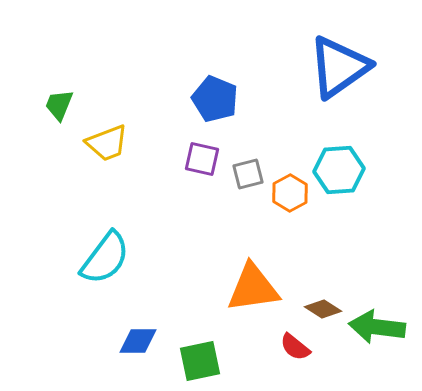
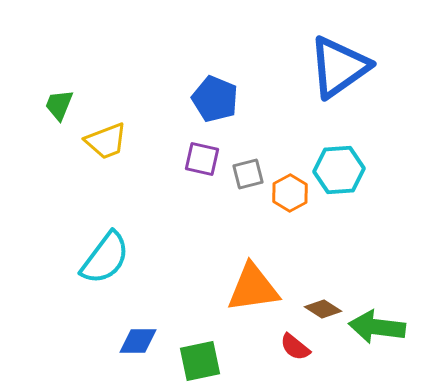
yellow trapezoid: moved 1 px left, 2 px up
